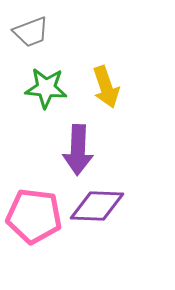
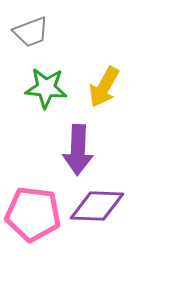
yellow arrow: moved 2 px left; rotated 48 degrees clockwise
pink pentagon: moved 1 px left, 2 px up
